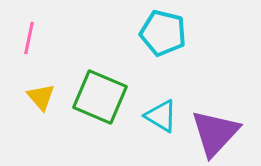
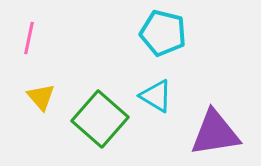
green square: moved 22 px down; rotated 18 degrees clockwise
cyan triangle: moved 5 px left, 20 px up
purple triangle: rotated 38 degrees clockwise
